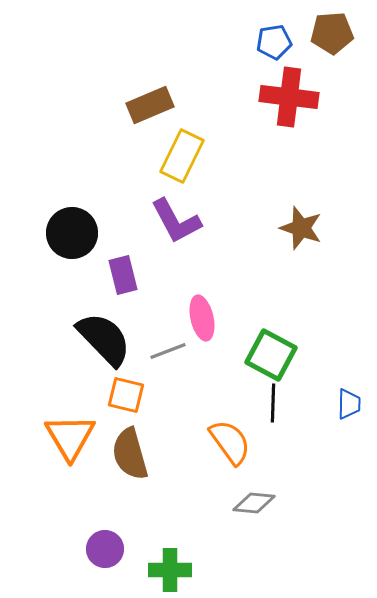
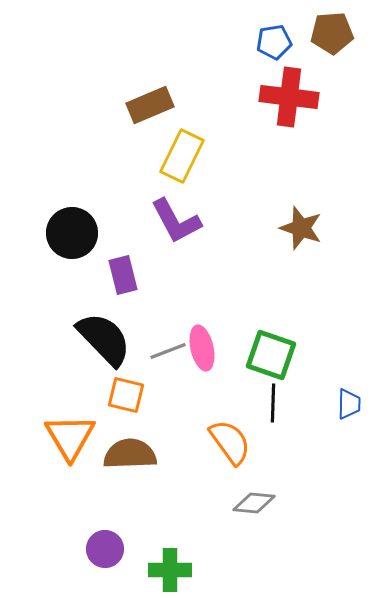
pink ellipse: moved 30 px down
green square: rotated 9 degrees counterclockwise
brown semicircle: rotated 104 degrees clockwise
